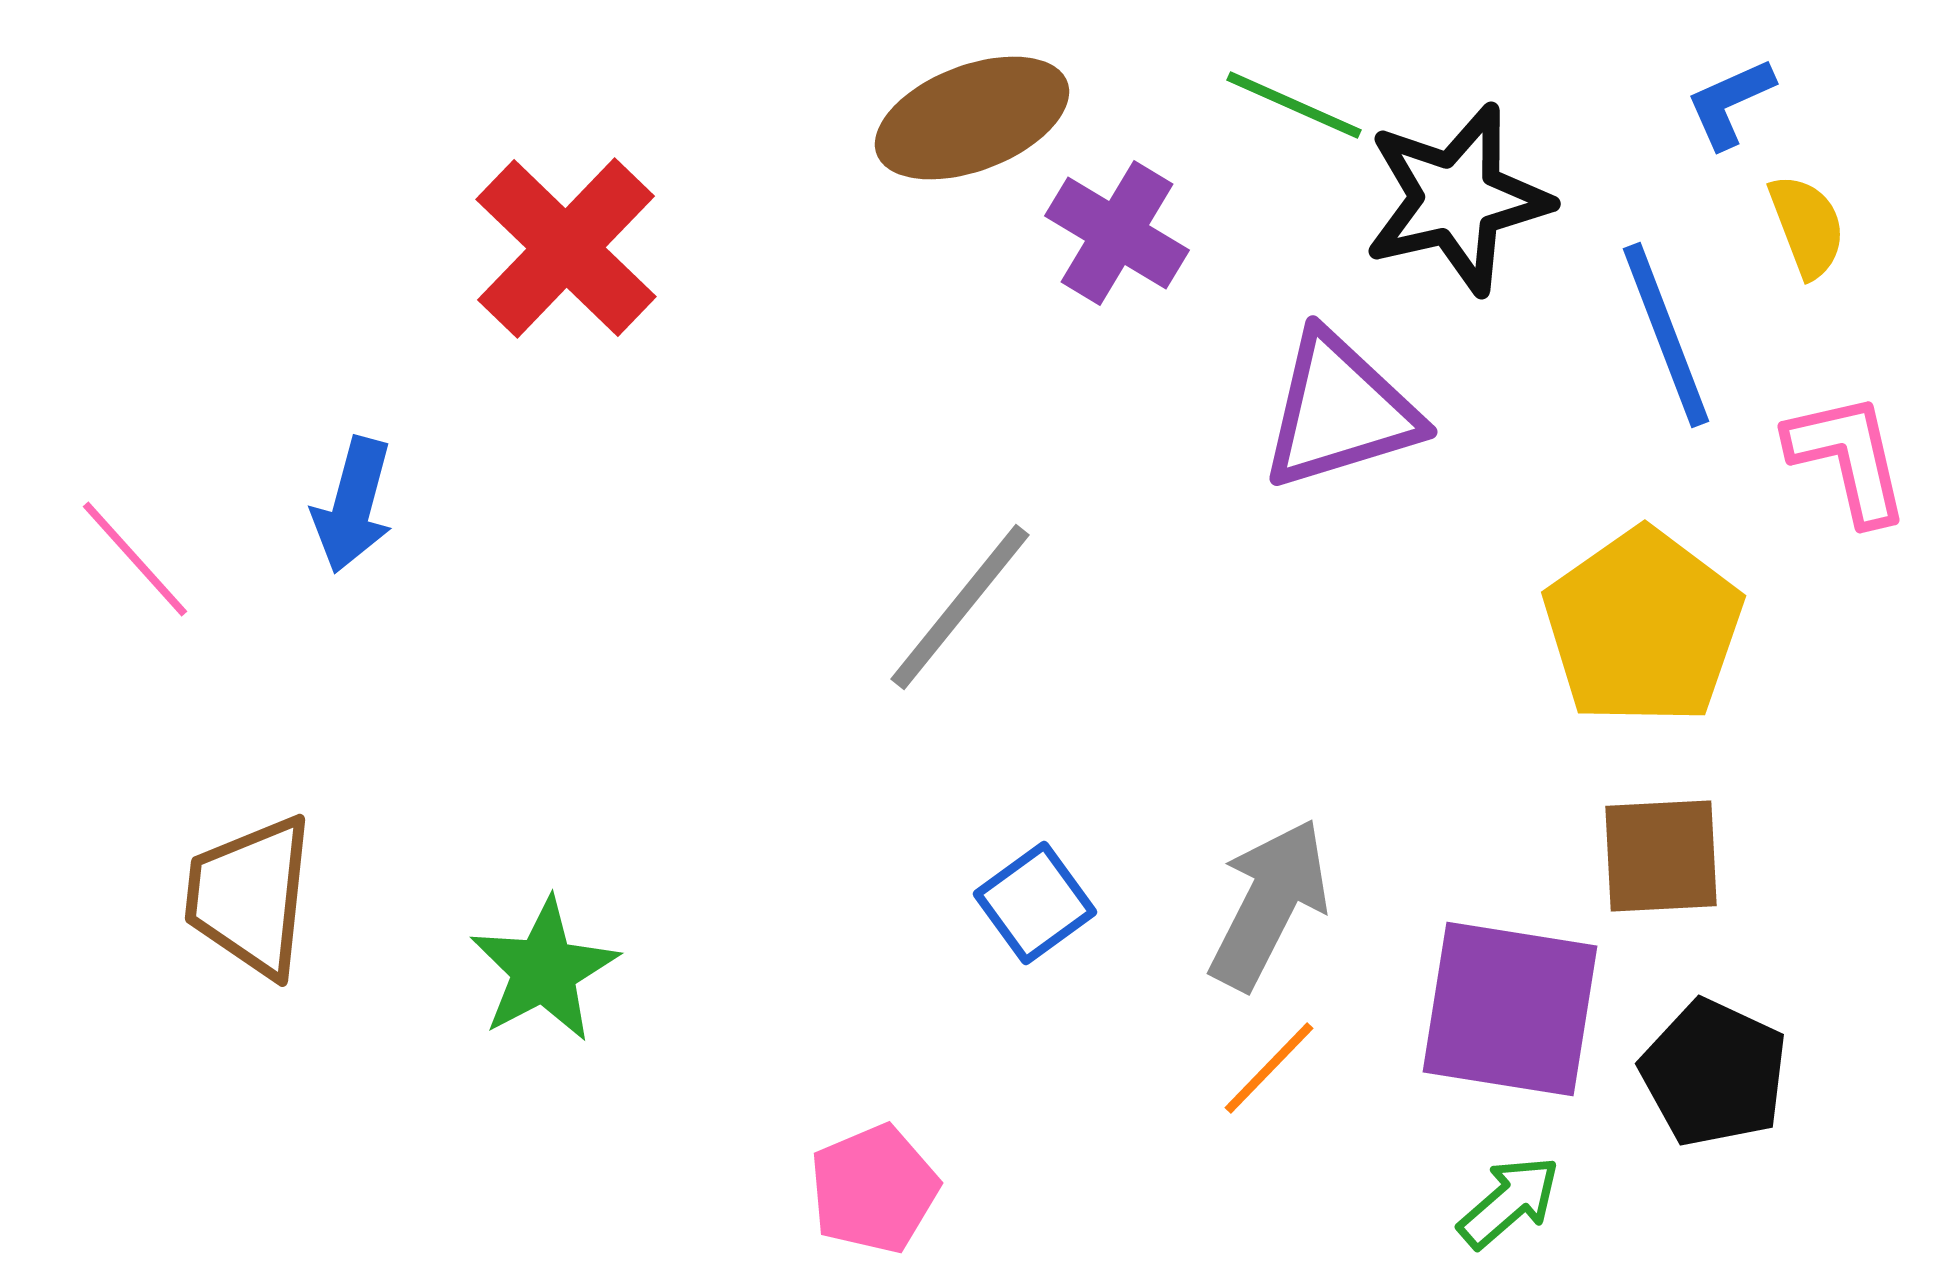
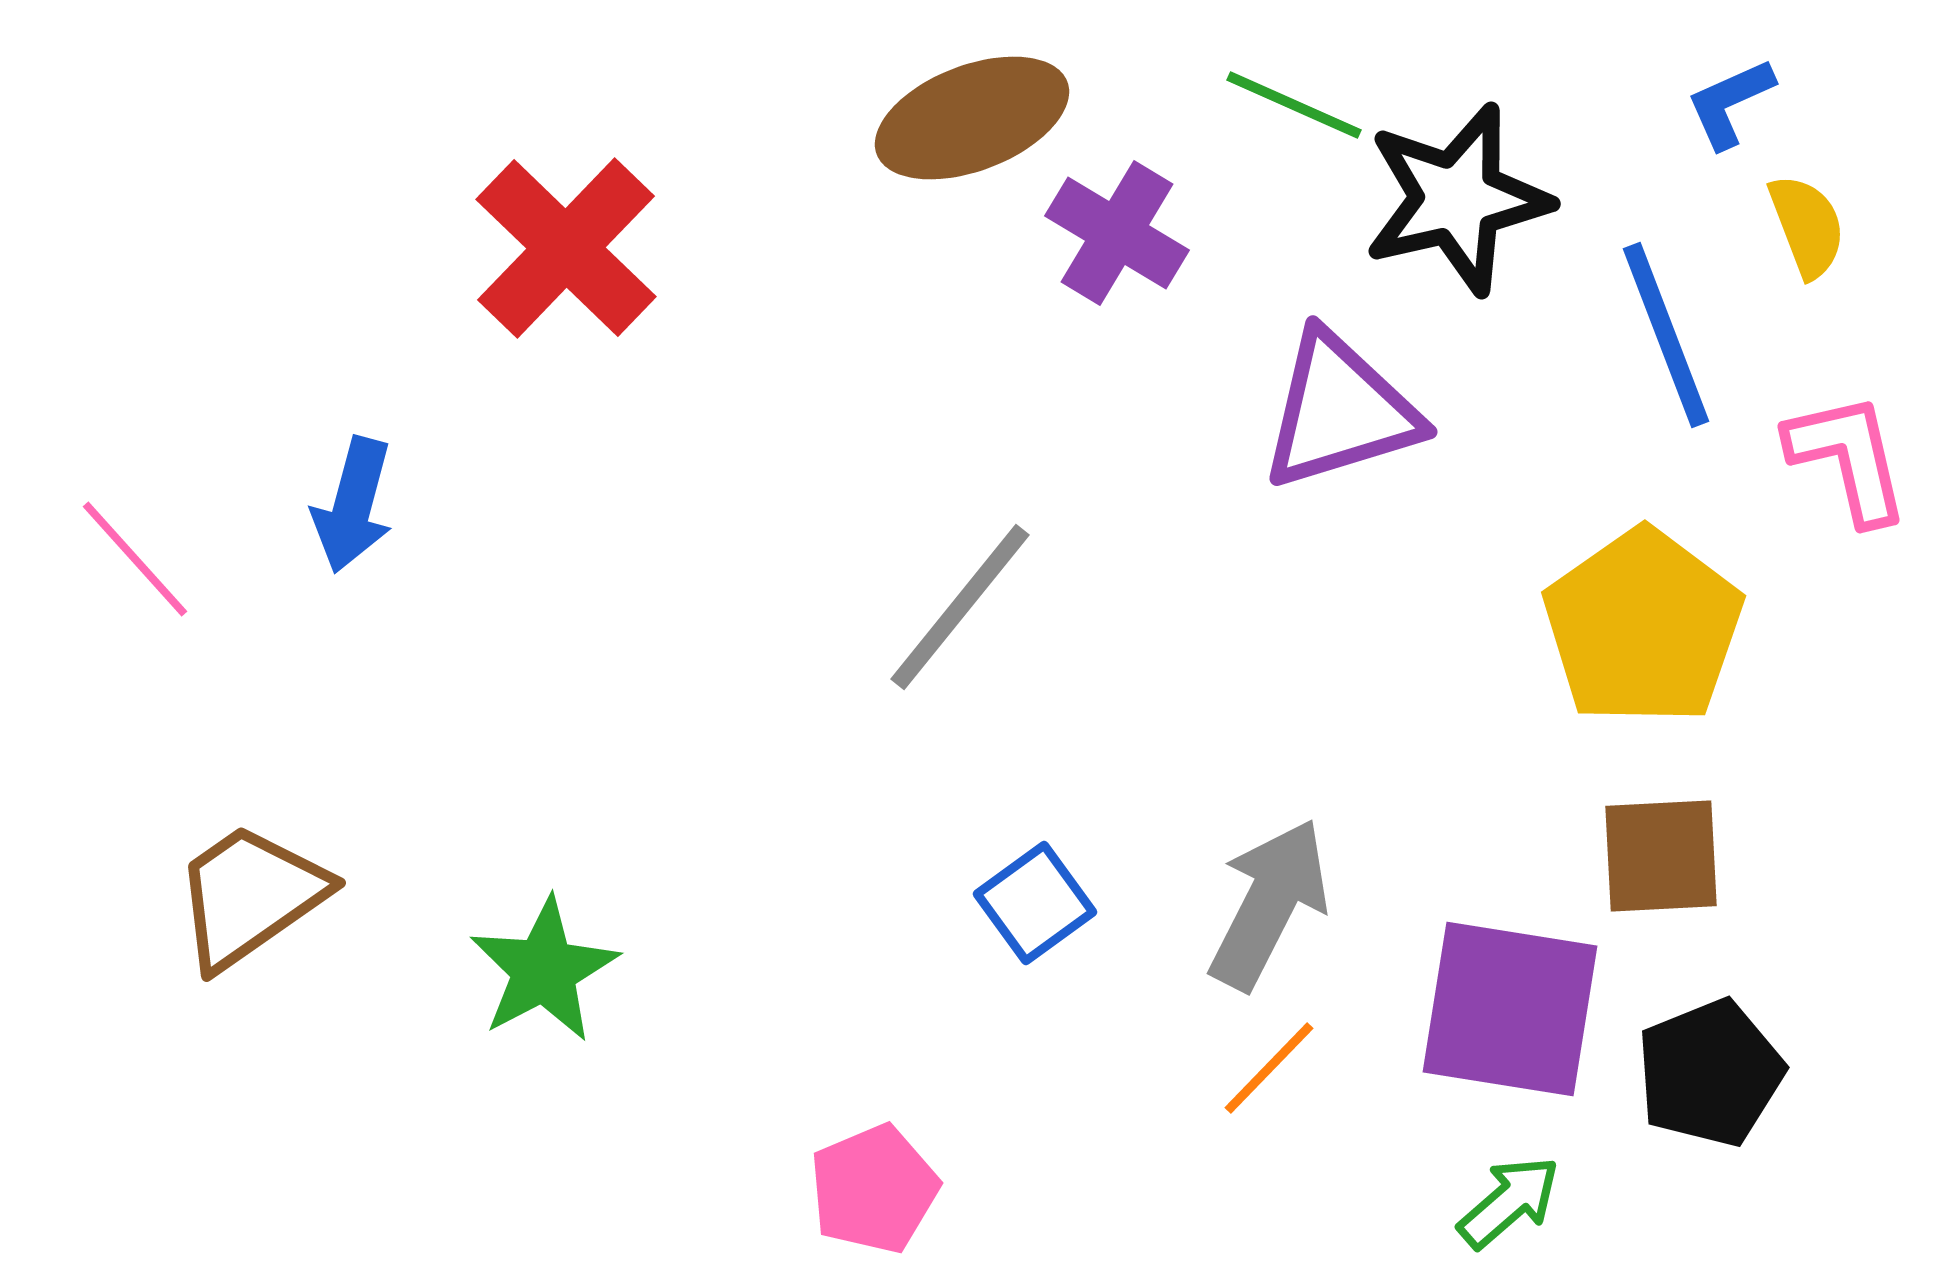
brown trapezoid: rotated 49 degrees clockwise
black pentagon: moved 4 px left; rotated 25 degrees clockwise
